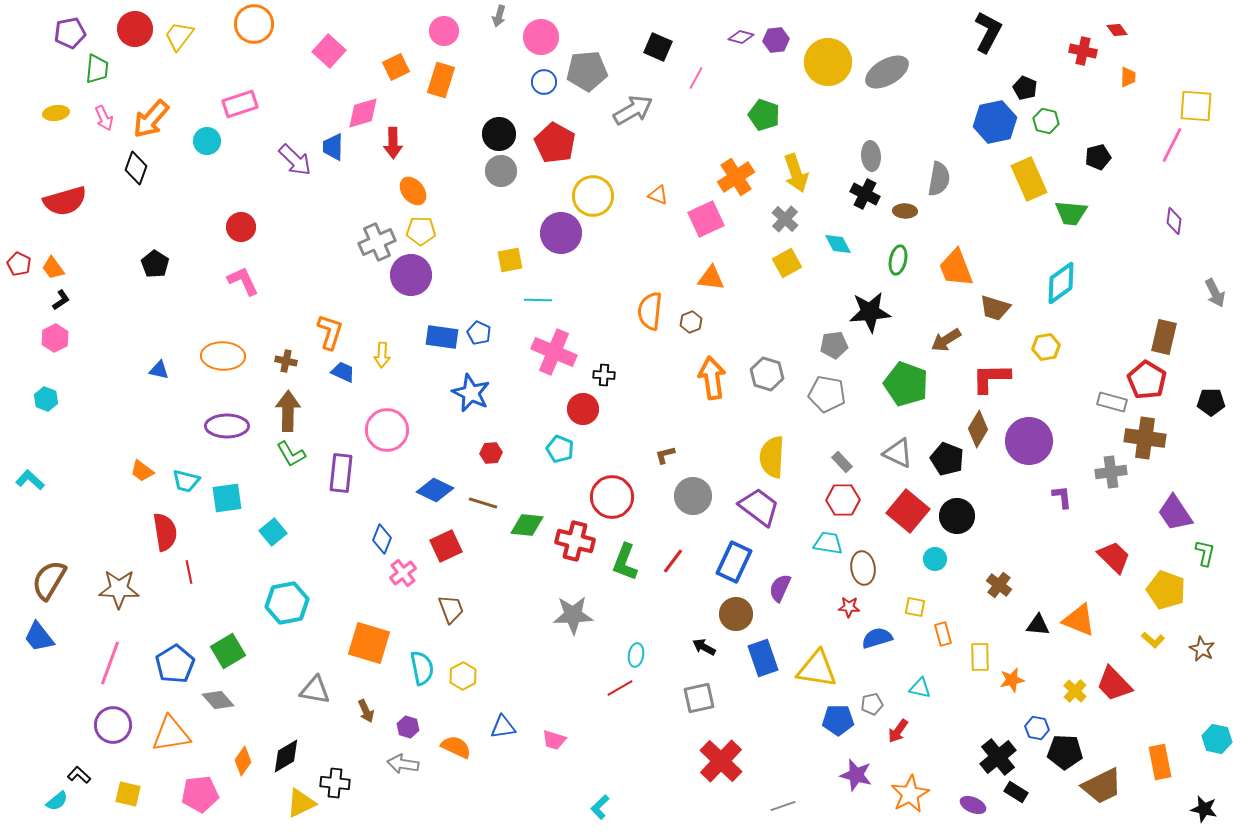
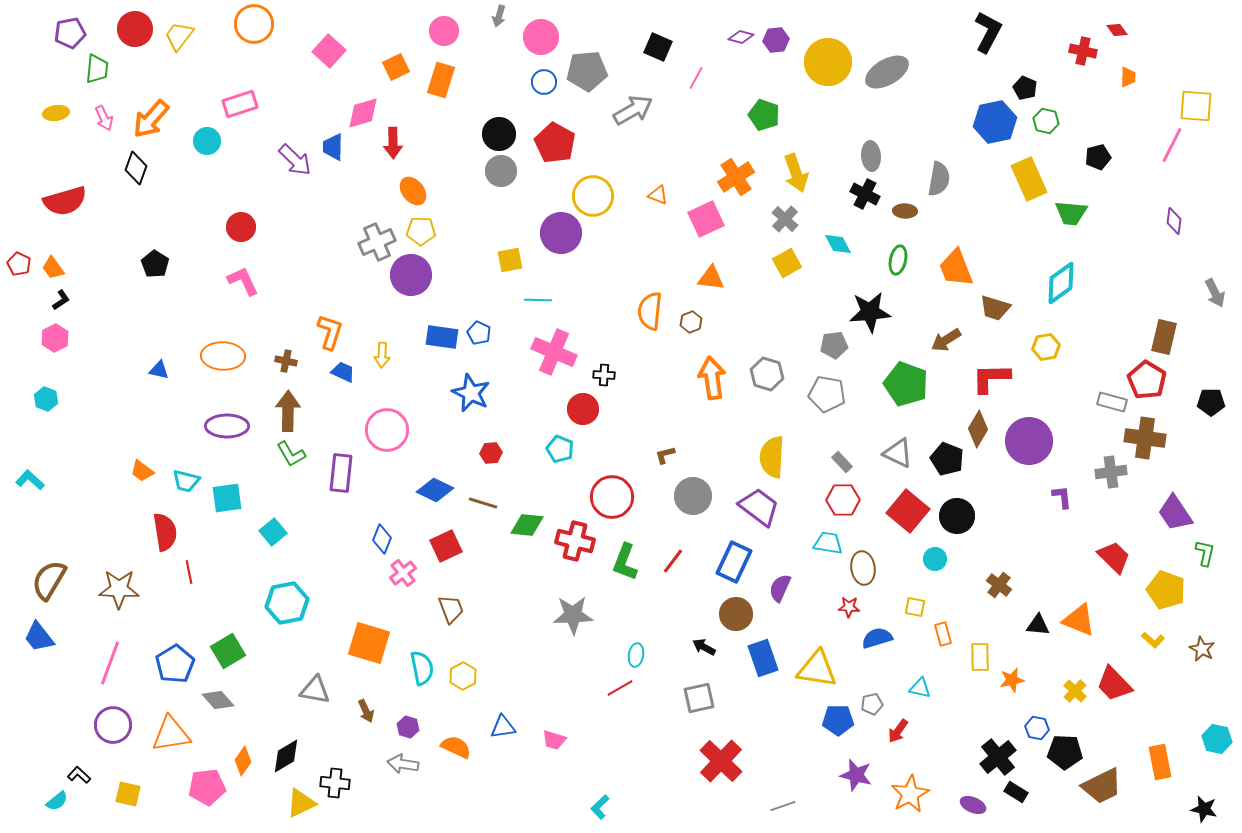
pink pentagon at (200, 794): moved 7 px right, 7 px up
